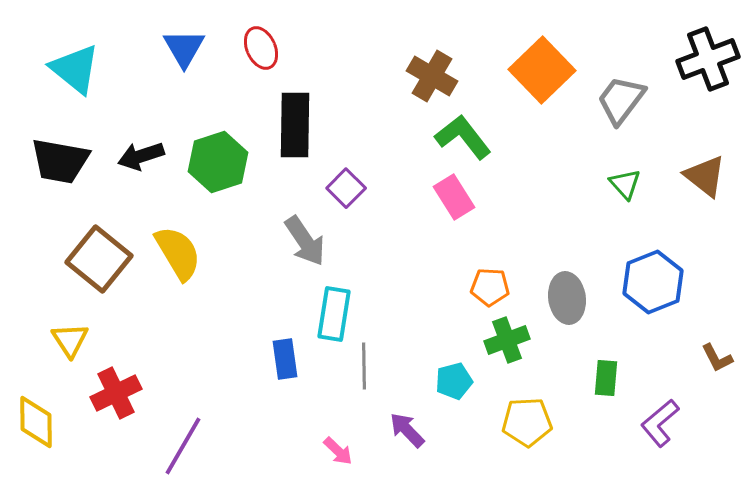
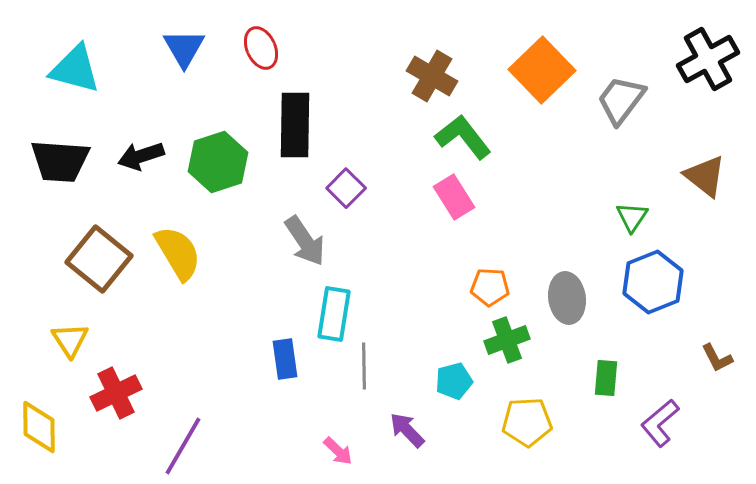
black cross: rotated 8 degrees counterclockwise
cyan triangle: rotated 24 degrees counterclockwise
black trapezoid: rotated 6 degrees counterclockwise
green triangle: moved 7 px right, 33 px down; rotated 16 degrees clockwise
yellow diamond: moved 3 px right, 5 px down
